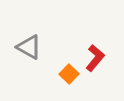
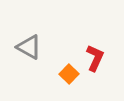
red L-shape: rotated 16 degrees counterclockwise
